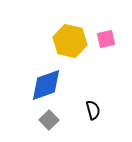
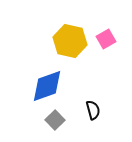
pink square: rotated 18 degrees counterclockwise
blue diamond: moved 1 px right, 1 px down
gray square: moved 6 px right
